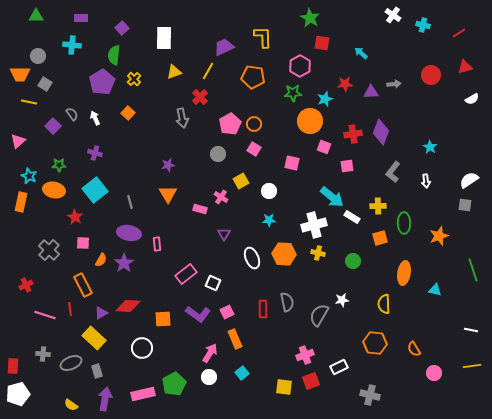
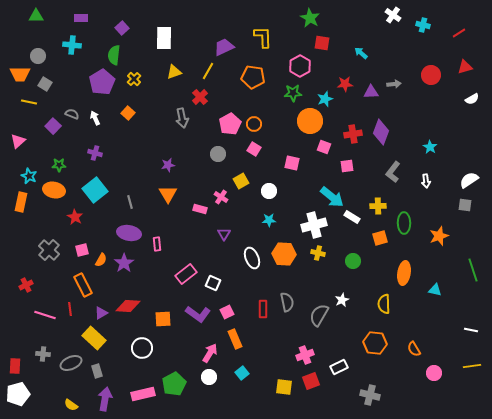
gray semicircle at (72, 114): rotated 32 degrees counterclockwise
pink square at (83, 243): moved 1 px left, 7 px down; rotated 16 degrees counterclockwise
white star at (342, 300): rotated 16 degrees counterclockwise
red rectangle at (13, 366): moved 2 px right
